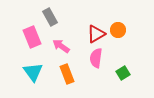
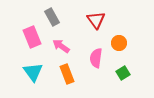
gray rectangle: moved 2 px right
orange circle: moved 1 px right, 13 px down
red triangle: moved 14 px up; rotated 36 degrees counterclockwise
